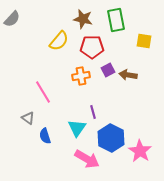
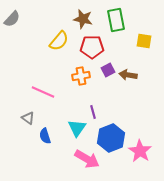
pink line: rotated 35 degrees counterclockwise
blue hexagon: rotated 12 degrees clockwise
